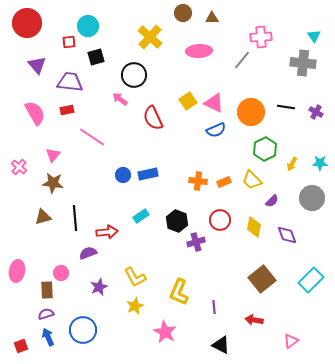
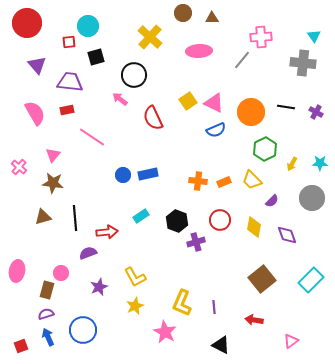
brown rectangle at (47, 290): rotated 18 degrees clockwise
yellow L-shape at (179, 292): moved 3 px right, 11 px down
